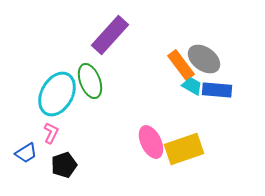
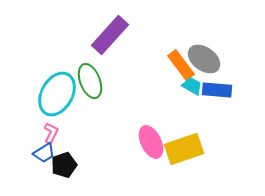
blue trapezoid: moved 18 px right
